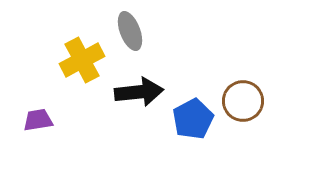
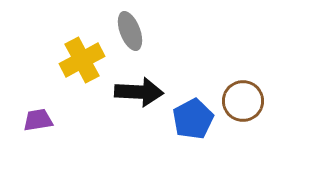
black arrow: rotated 9 degrees clockwise
